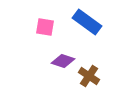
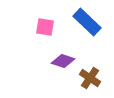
blue rectangle: rotated 8 degrees clockwise
brown cross: moved 1 px right, 2 px down
